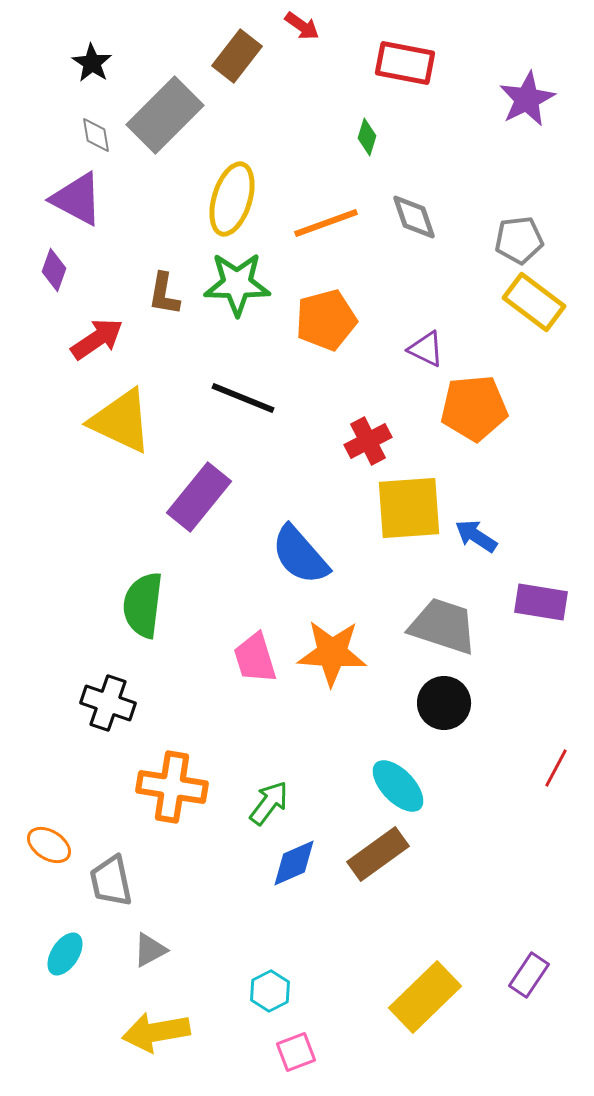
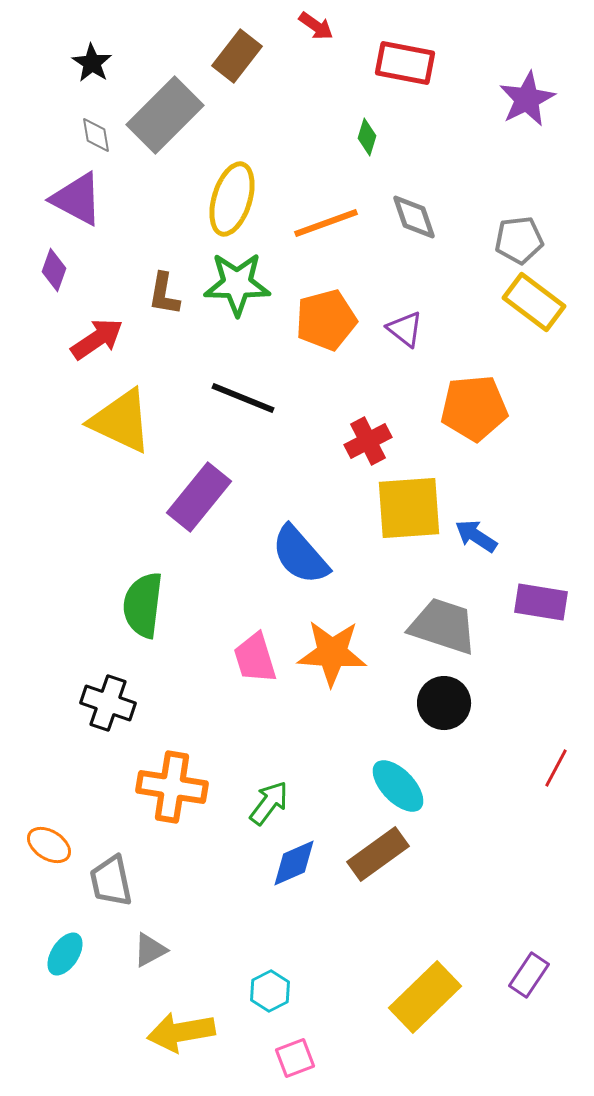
red arrow at (302, 26): moved 14 px right
purple triangle at (426, 349): moved 21 px left, 20 px up; rotated 12 degrees clockwise
yellow arrow at (156, 1032): moved 25 px right
pink square at (296, 1052): moved 1 px left, 6 px down
